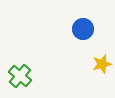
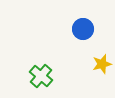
green cross: moved 21 px right
